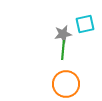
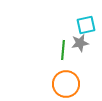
cyan square: moved 1 px right, 1 px down
gray star: moved 17 px right, 9 px down
